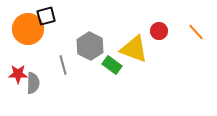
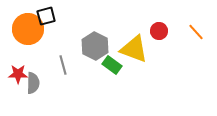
gray hexagon: moved 5 px right
